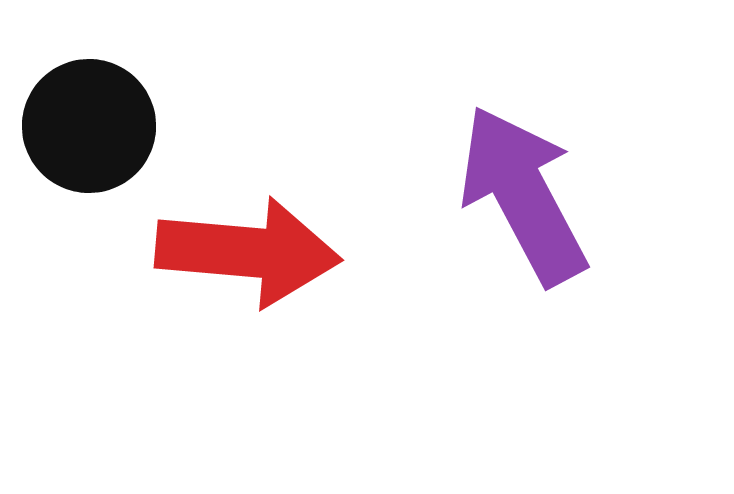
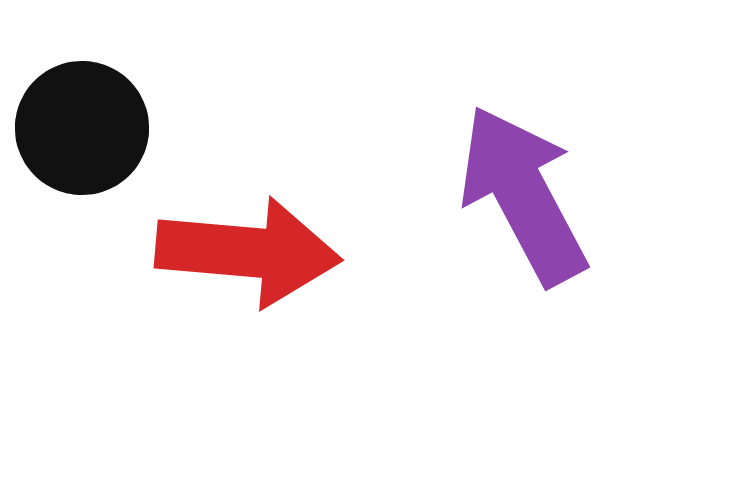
black circle: moved 7 px left, 2 px down
